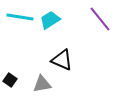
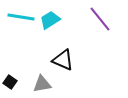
cyan line: moved 1 px right
black triangle: moved 1 px right
black square: moved 2 px down
